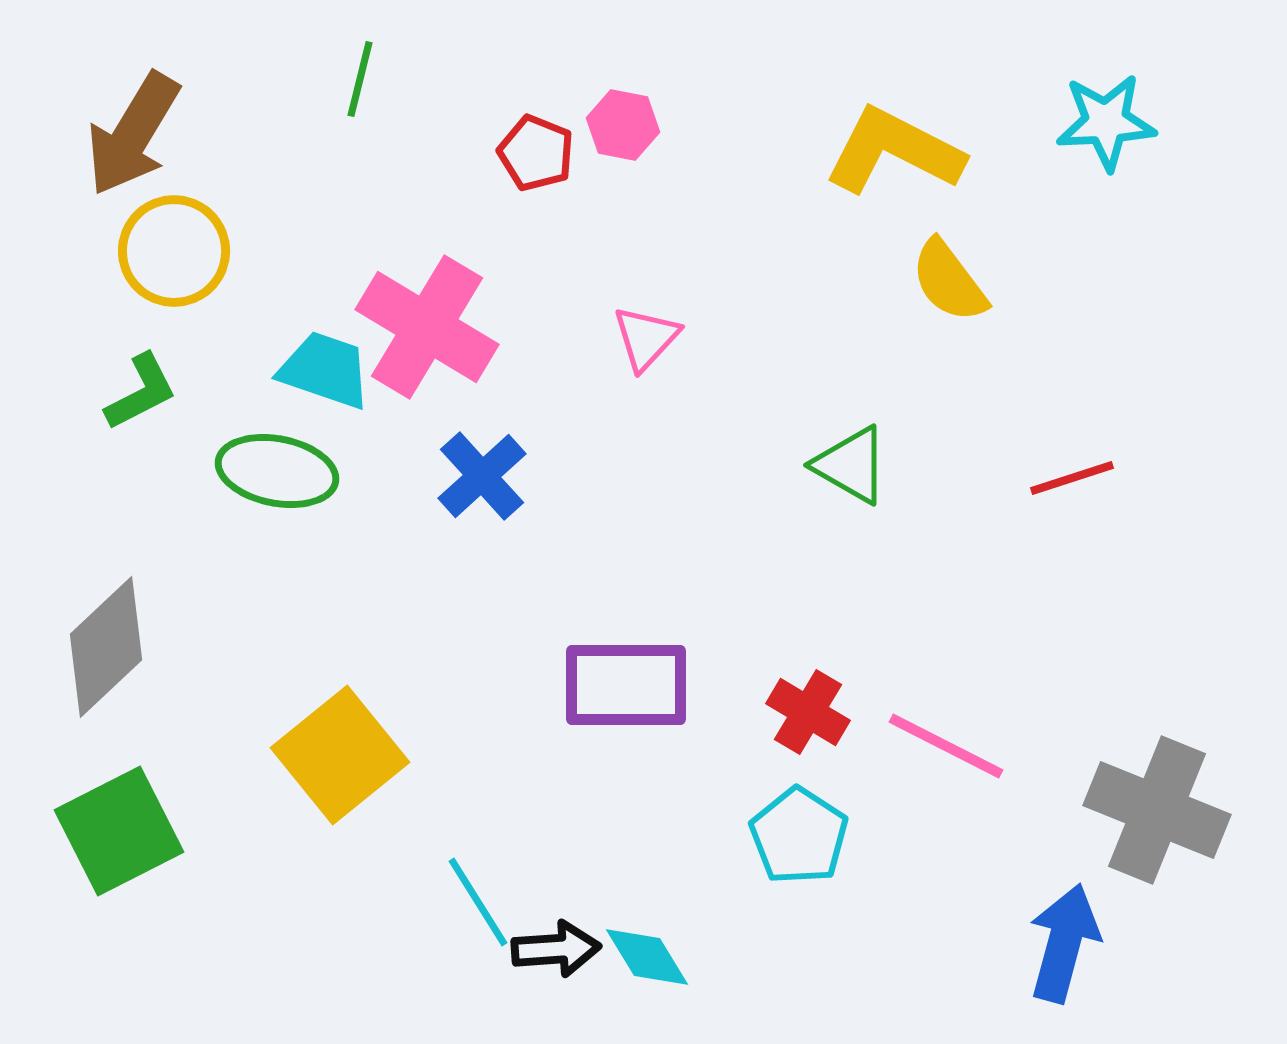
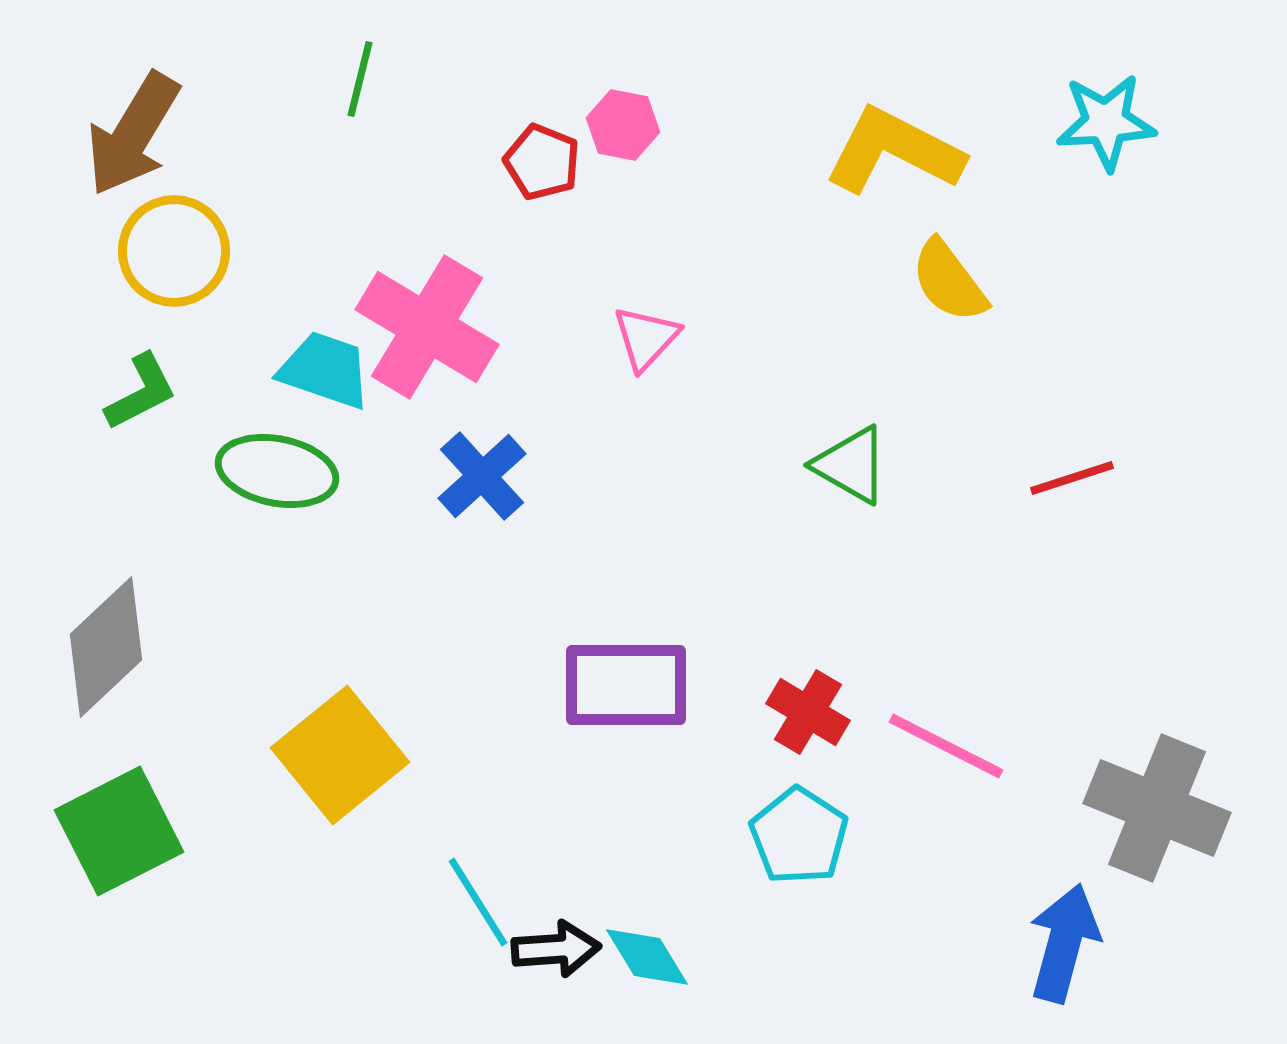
red pentagon: moved 6 px right, 9 px down
gray cross: moved 2 px up
